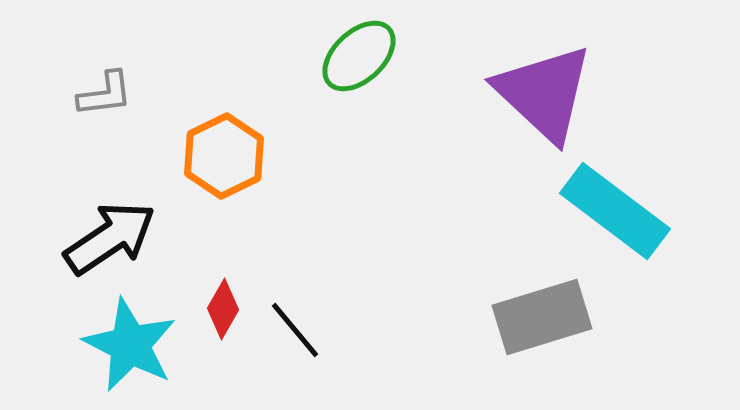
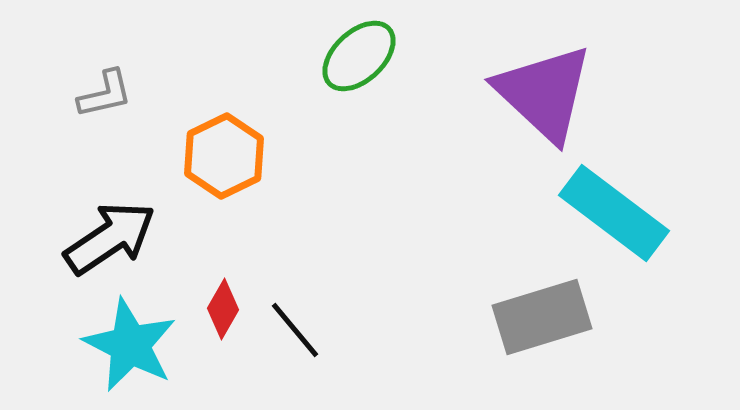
gray L-shape: rotated 6 degrees counterclockwise
cyan rectangle: moved 1 px left, 2 px down
